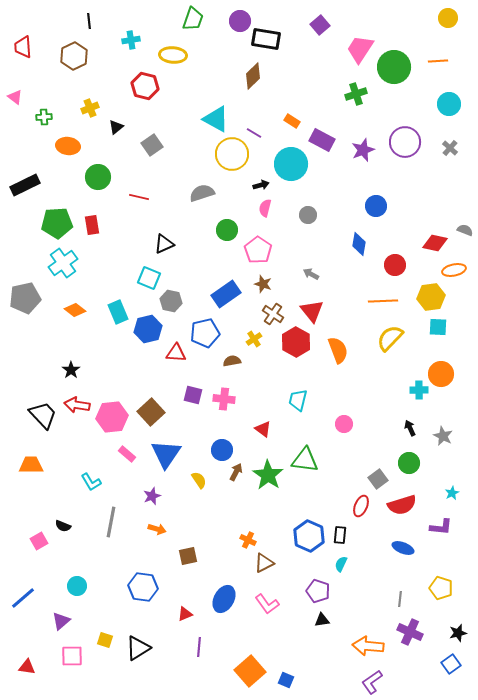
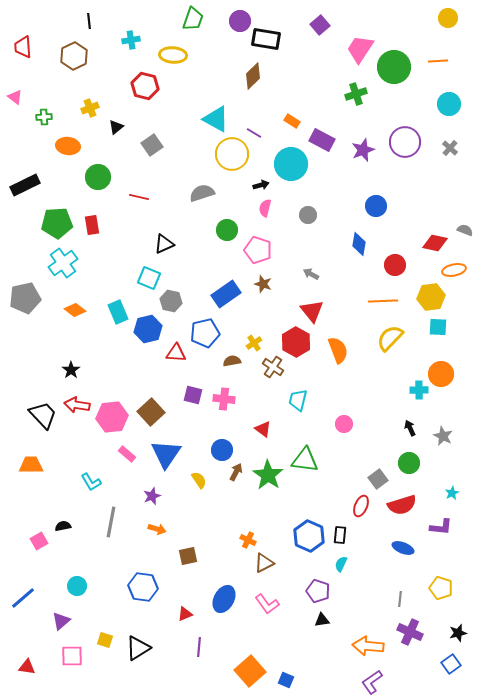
pink pentagon at (258, 250): rotated 16 degrees counterclockwise
brown cross at (273, 314): moved 53 px down
yellow cross at (254, 339): moved 4 px down
black semicircle at (63, 526): rotated 147 degrees clockwise
